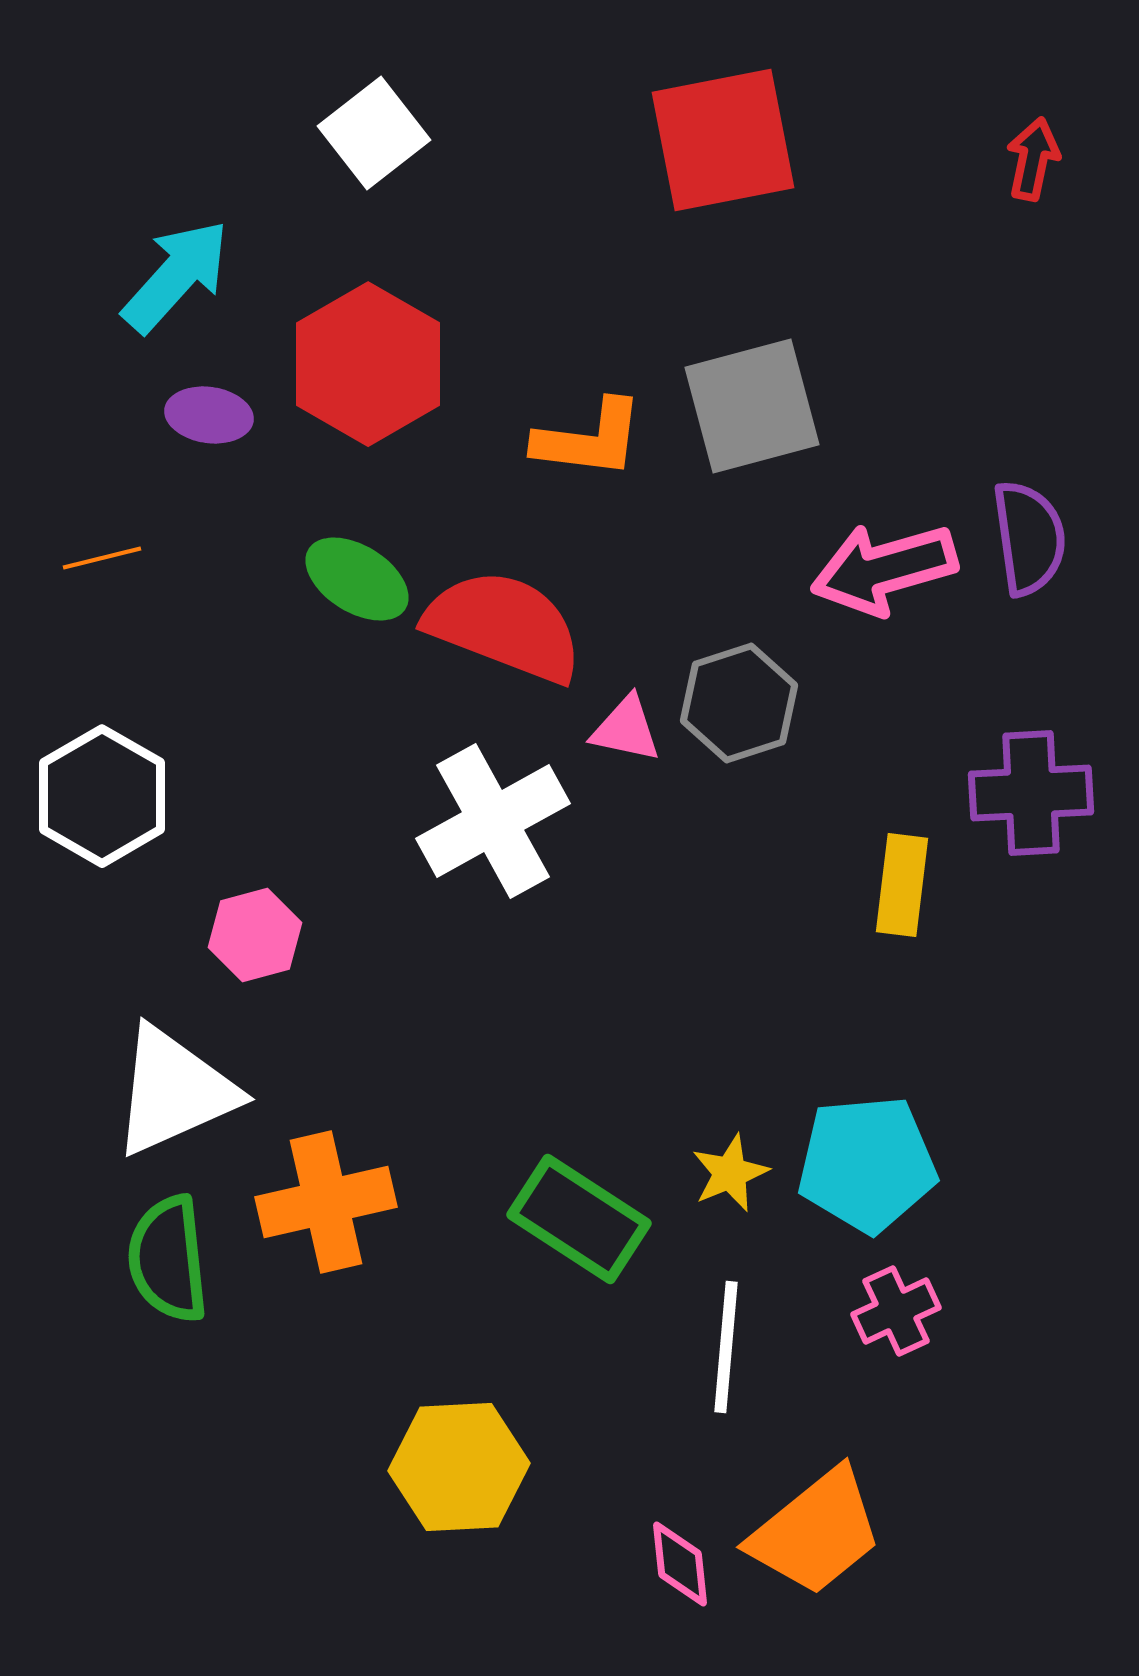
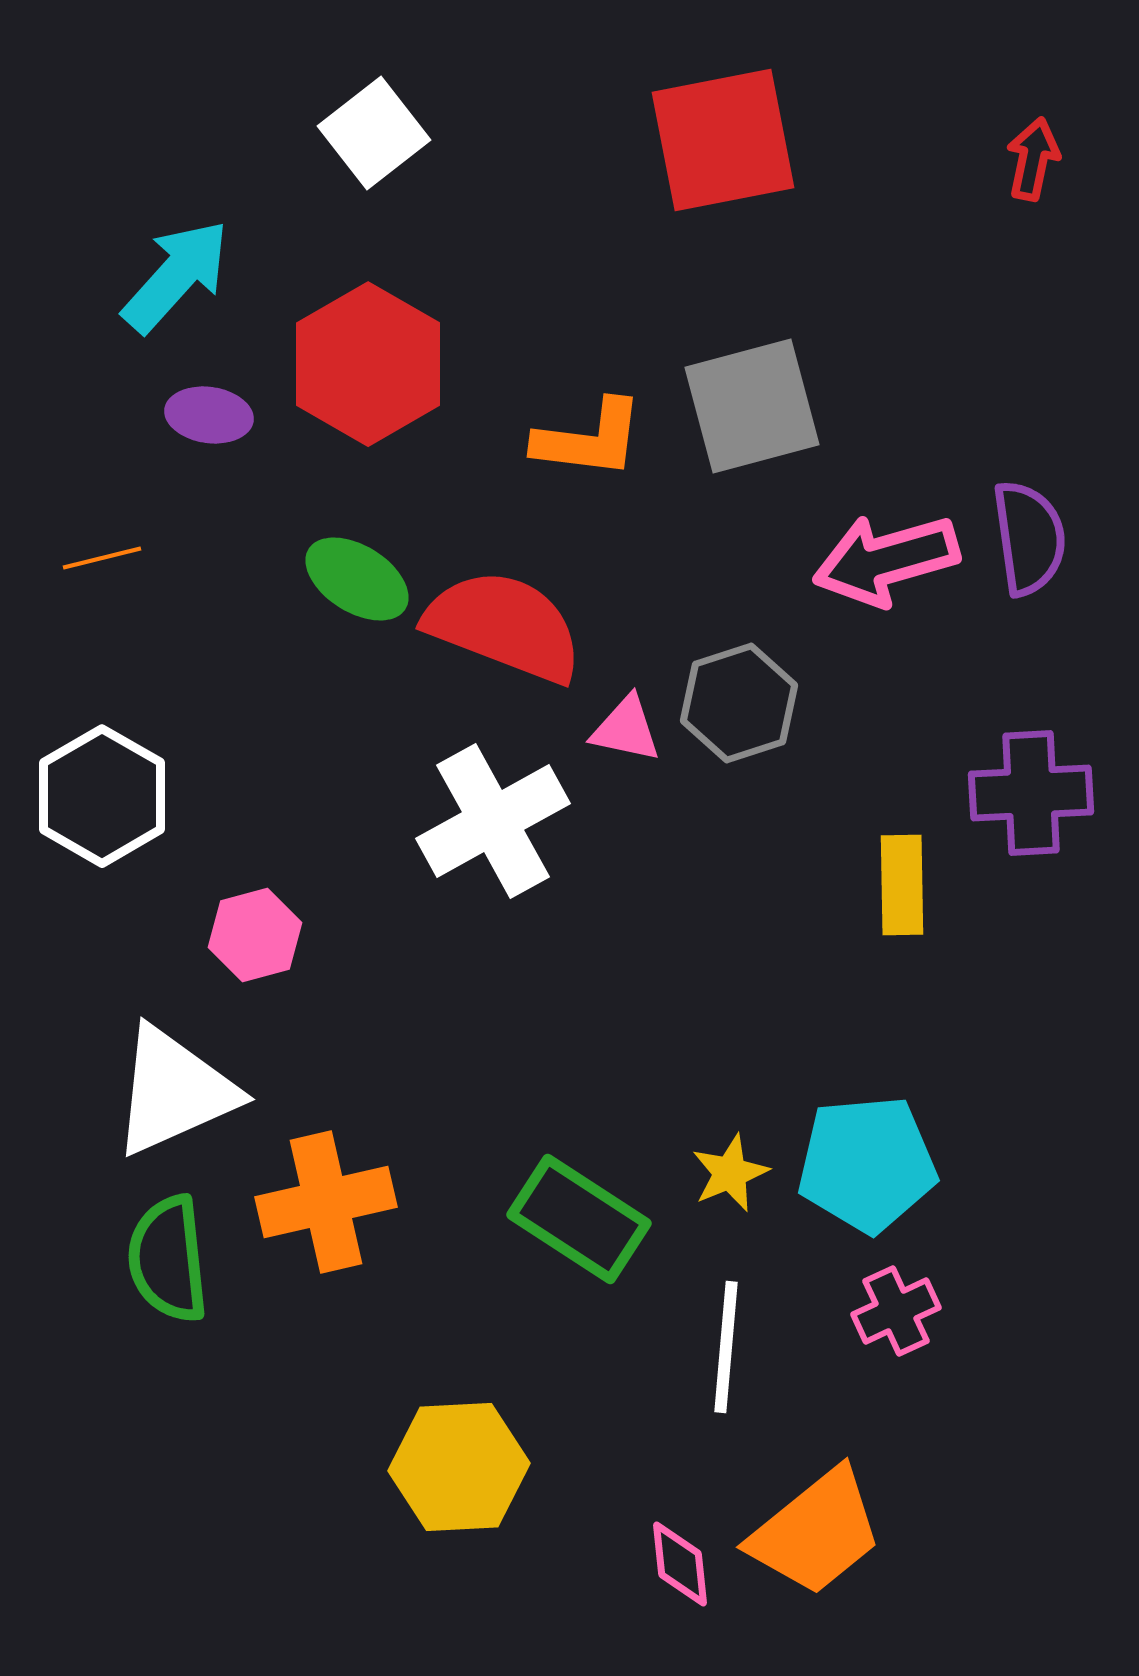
pink arrow: moved 2 px right, 9 px up
yellow rectangle: rotated 8 degrees counterclockwise
